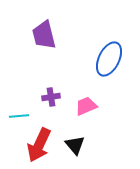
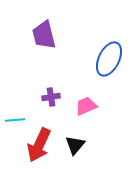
cyan line: moved 4 px left, 4 px down
black triangle: rotated 20 degrees clockwise
